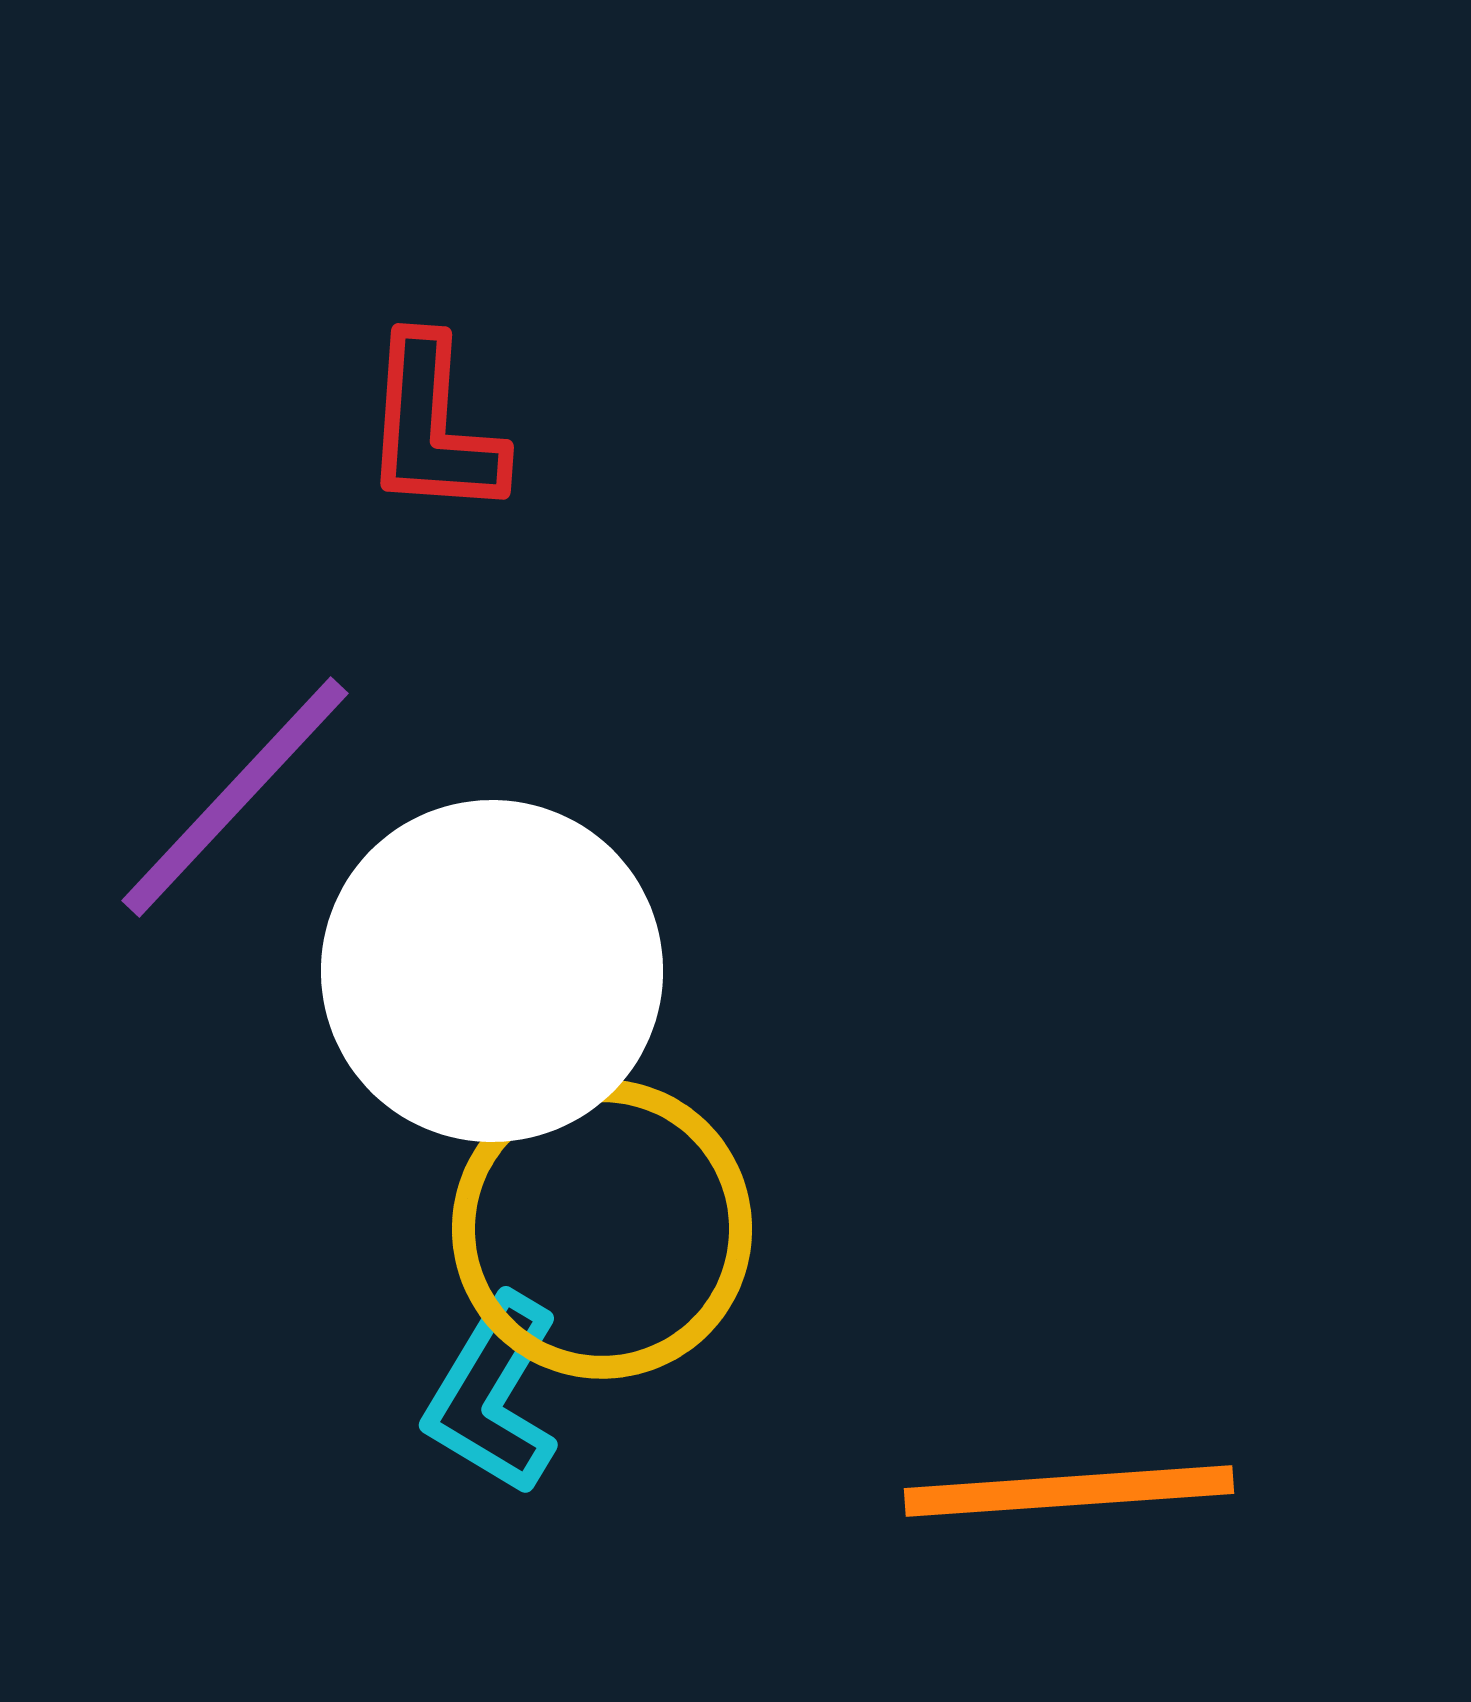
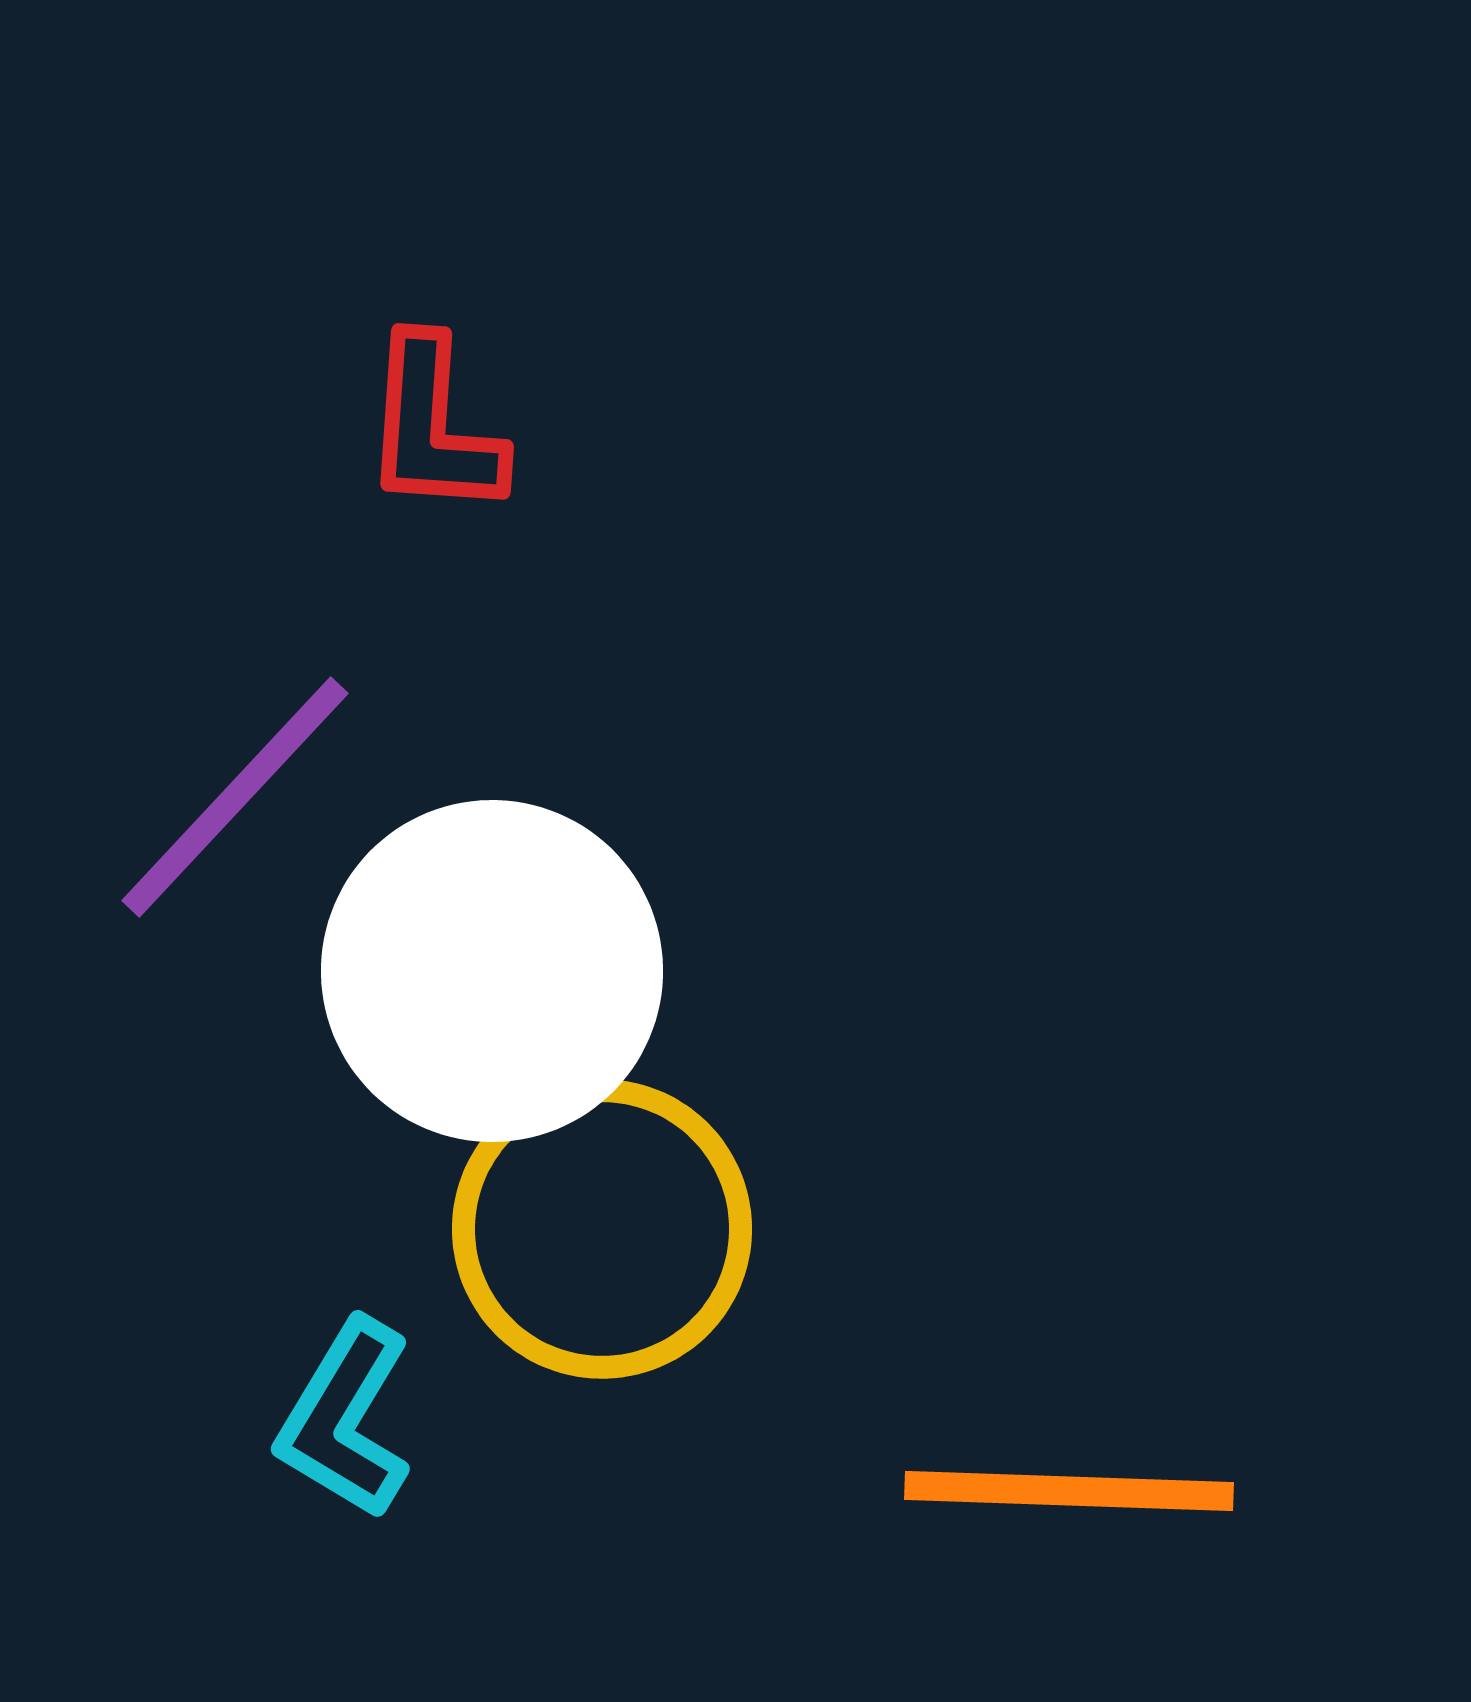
cyan L-shape: moved 148 px left, 24 px down
orange line: rotated 6 degrees clockwise
